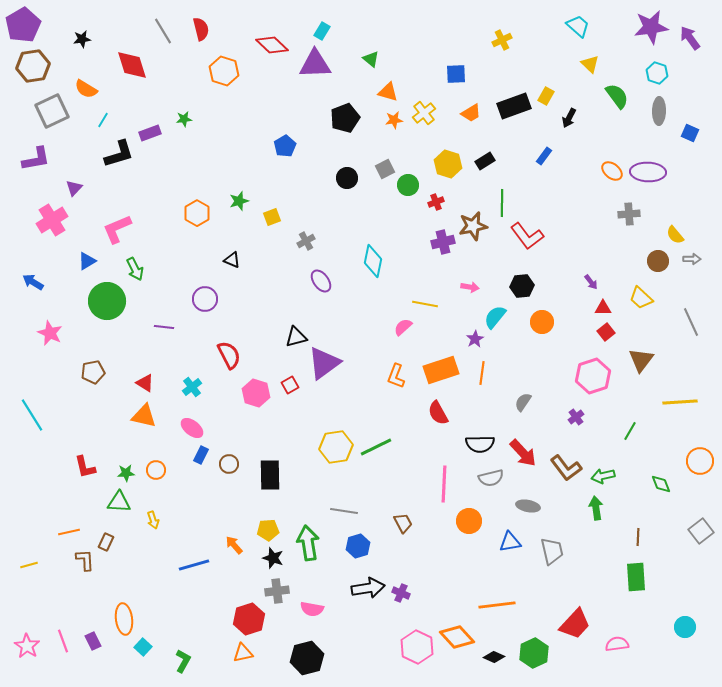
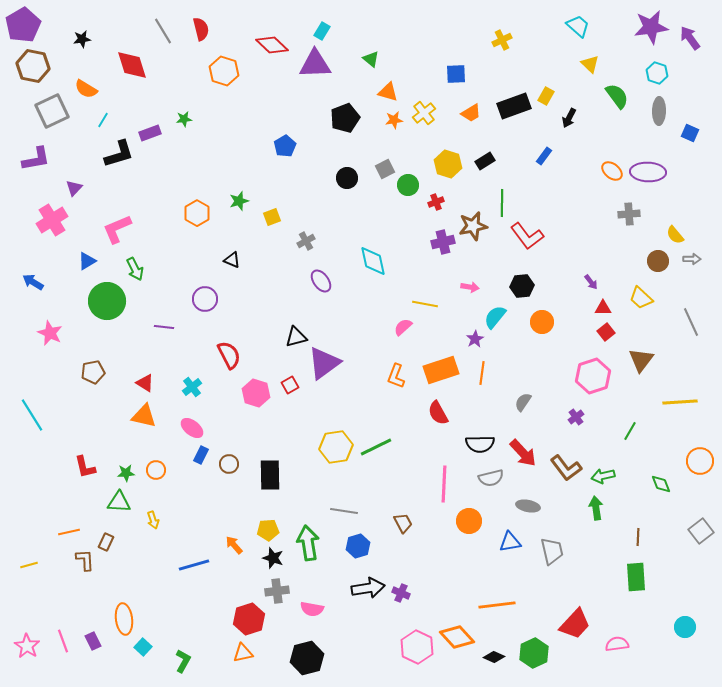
brown hexagon at (33, 66): rotated 20 degrees clockwise
cyan diamond at (373, 261): rotated 24 degrees counterclockwise
